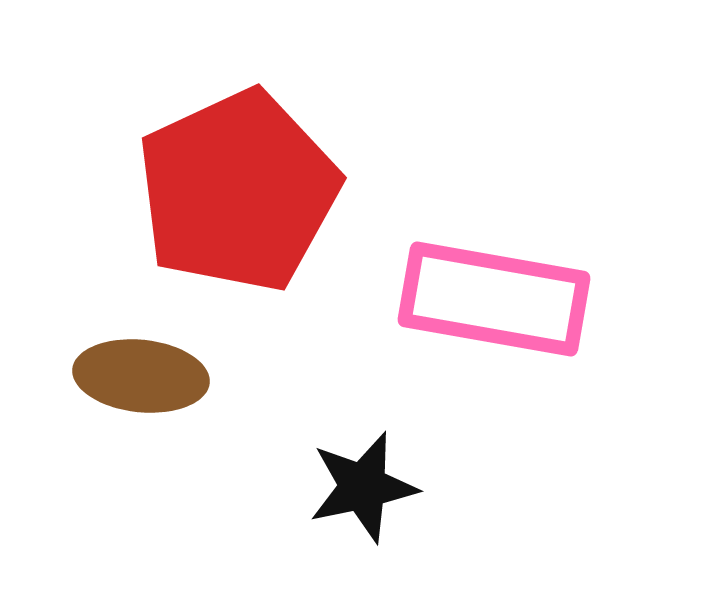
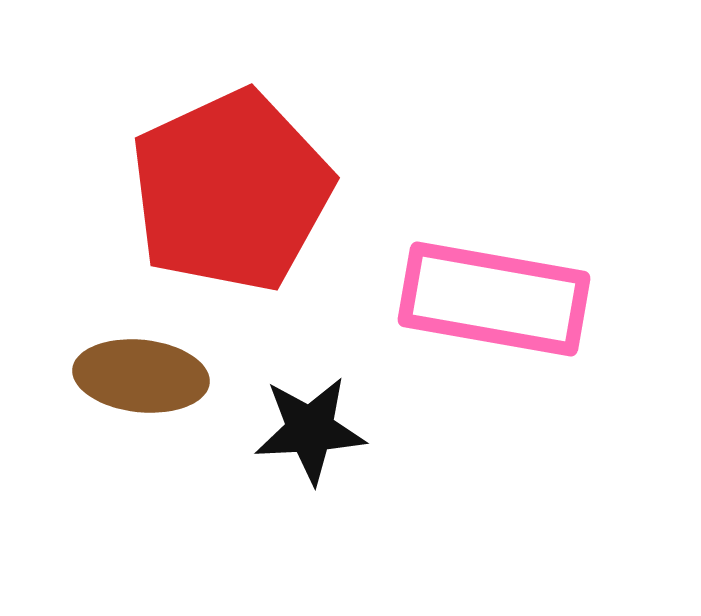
red pentagon: moved 7 px left
black star: moved 53 px left, 57 px up; rotated 9 degrees clockwise
